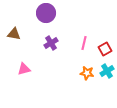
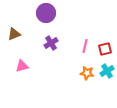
brown triangle: rotated 32 degrees counterclockwise
pink line: moved 1 px right, 3 px down
red square: rotated 16 degrees clockwise
pink triangle: moved 2 px left, 3 px up
